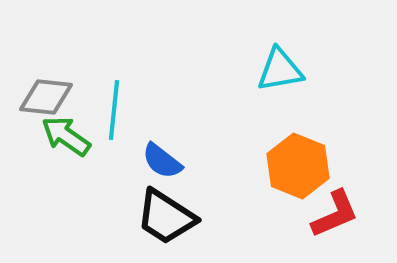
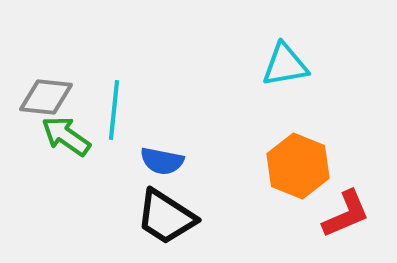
cyan triangle: moved 5 px right, 5 px up
blue semicircle: rotated 27 degrees counterclockwise
red L-shape: moved 11 px right
